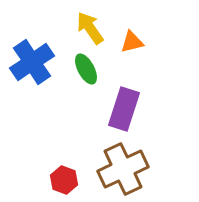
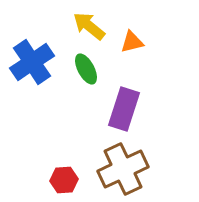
yellow arrow: moved 1 px left, 2 px up; rotated 16 degrees counterclockwise
red hexagon: rotated 24 degrees counterclockwise
